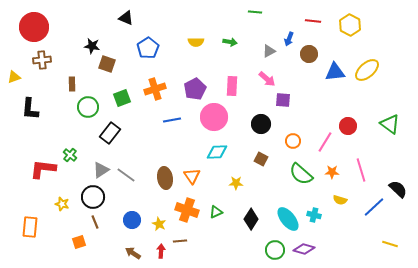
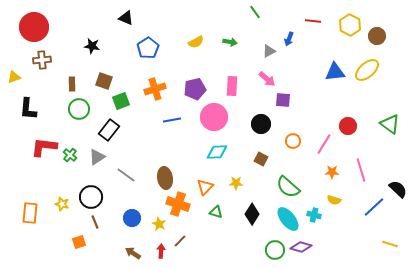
green line at (255, 12): rotated 48 degrees clockwise
yellow semicircle at (196, 42): rotated 28 degrees counterclockwise
brown circle at (309, 54): moved 68 px right, 18 px up
brown square at (107, 64): moved 3 px left, 17 px down
purple pentagon at (195, 89): rotated 15 degrees clockwise
green square at (122, 98): moved 1 px left, 3 px down
green circle at (88, 107): moved 9 px left, 2 px down
black L-shape at (30, 109): moved 2 px left
black rectangle at (110, 133): moved 1 px left, 3 px up
pink line at (325, 142): moved 1 px left, 2 px down
red L-shape at (43, 169): moved 1 px right, 22 px up
gray triangle at (101, 170): moved 4 px left, 13 px up
green semicircle at (301, 174): moved 13 px left, 13 px down
orange triangle at (192, 176): moved 13 px right, 11 px down; rotated 18 degrees clockwise
black circle at (93, 197): moved 2 px left
yellow semicircle at (340, 200): moved 6 px left
orange cross at (187, 210): moved 9 px left, 6 px up
green triangle at (216, 212): rotated 40 degrees clockwise
black diamond at (251, 219): moved 1 px right, 5 px up
blue circle at (132, 220): moved 2 px up
orange rectangle at (30, 227): moved 14 px up
brown line at (180, 241): rotated 40 degrees counterclockwise
purple diamond at (304, 249): moved 3 px left, 2 px up
